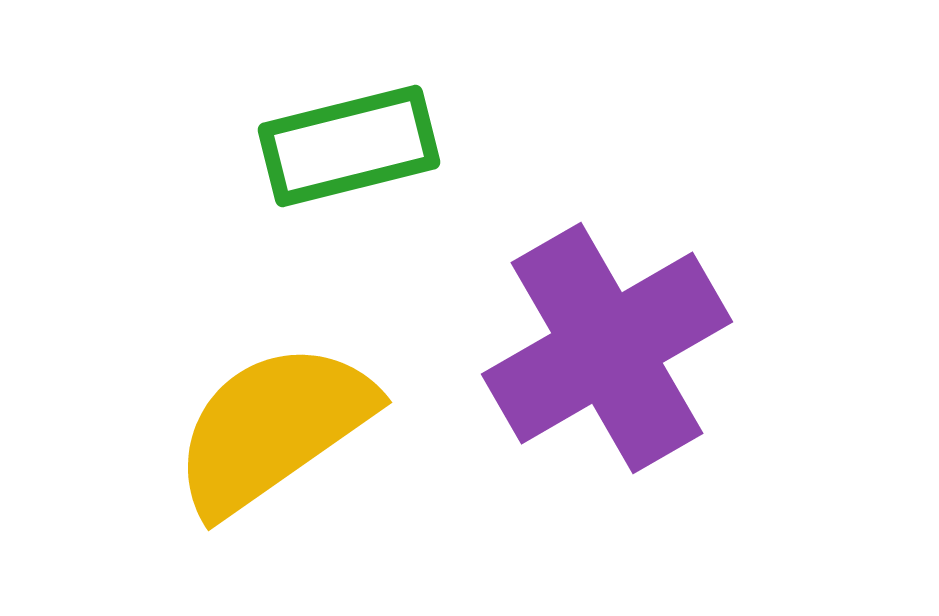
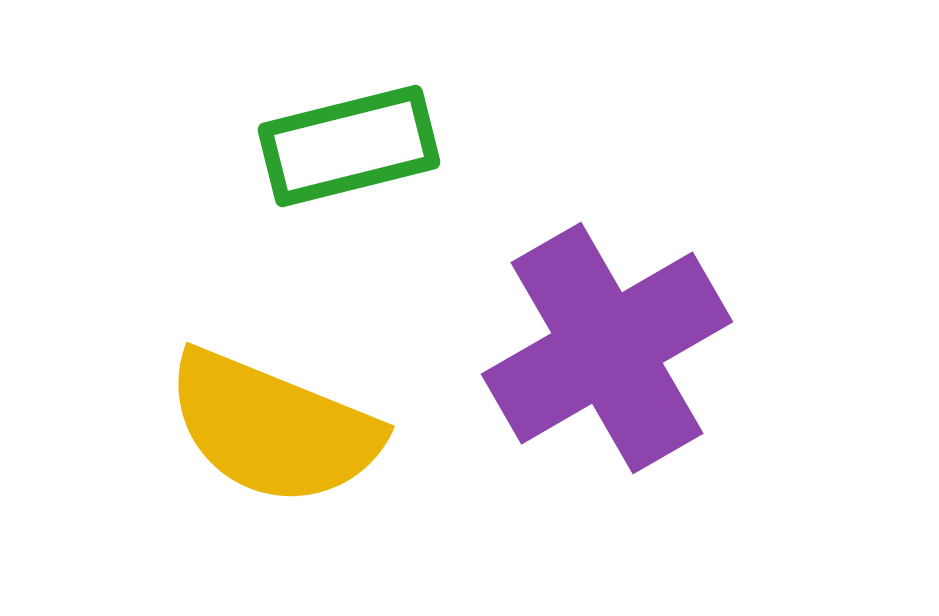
yellow semicircle: rotated 123 degrees counterclockwise
